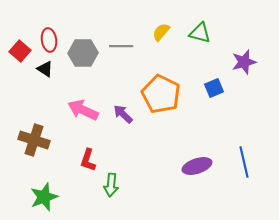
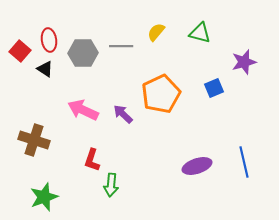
yellow semicircle: moved 5 px left
orange pentagon: rotated 21 degrees clockwise
red L-shape: moved 4 px right
